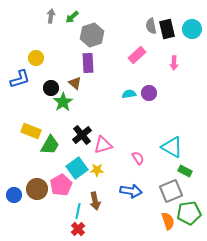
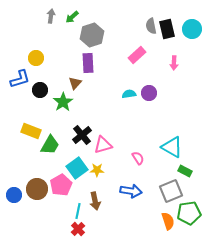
brown triangle: rotated 32 degrees clockwise
black circle: moved 11 px left, 2 px down
